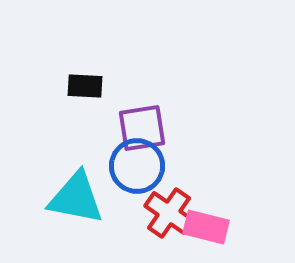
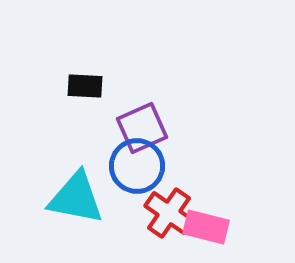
purple square: rotated 15 degrees counterclockwise
